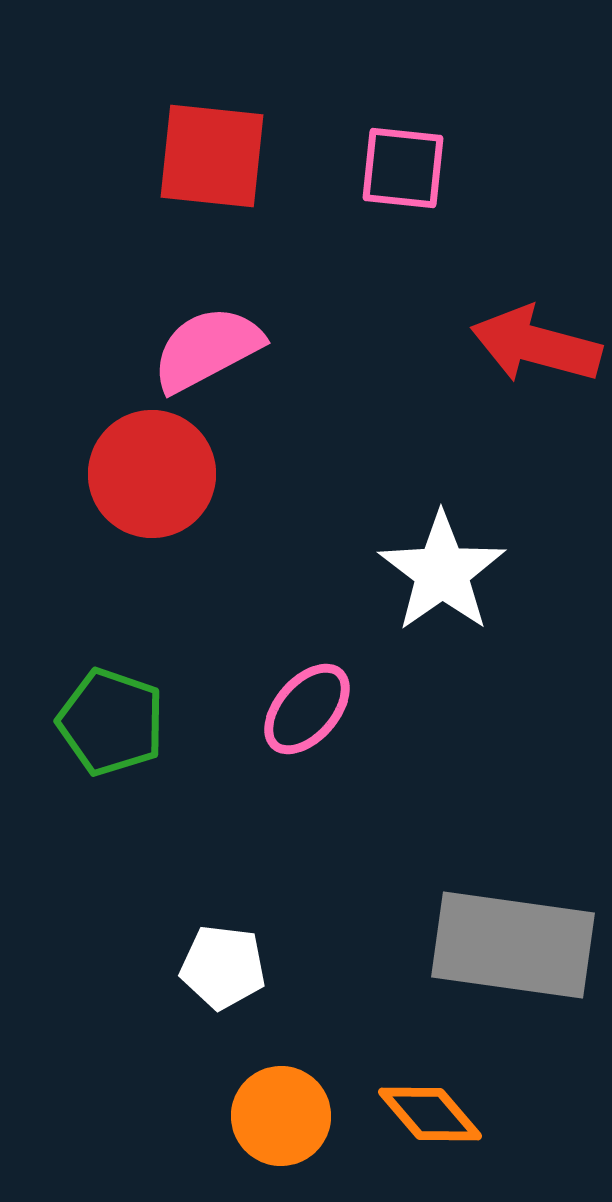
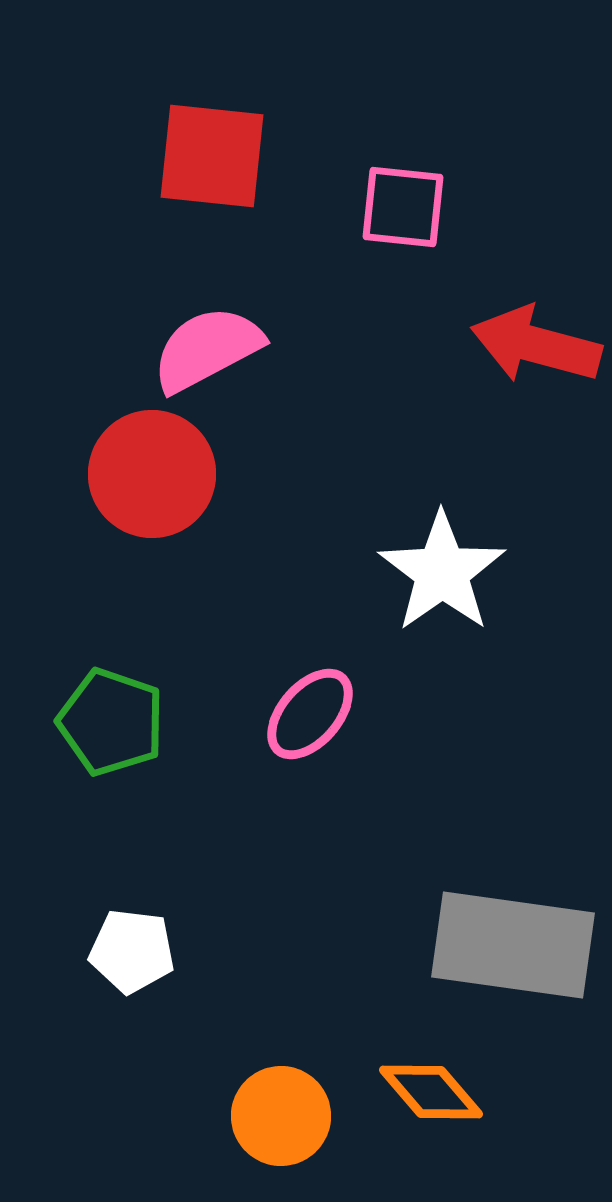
pink square: moved 39 px down
pink ellipse: moved 3 px right, 5 px down
white pentagon: moved 91 px left, 16 px up
orange diamond: moved 1 px right, 22 px up
